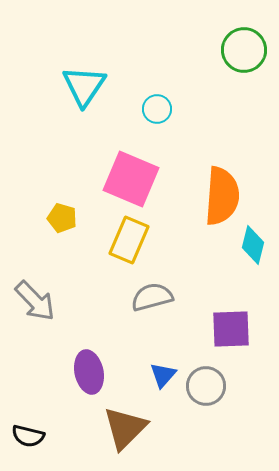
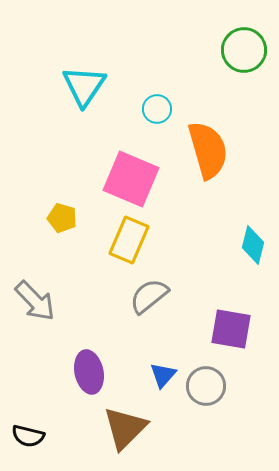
orange semicircle: moved 14 px left, 46 px up; rotated 20 degrees counterclockwise
gray semicircle: moved 3 px left, 1 px up; rotated 24 degrees counterclockwise
purple square: rotated 12 degrees clockwise
